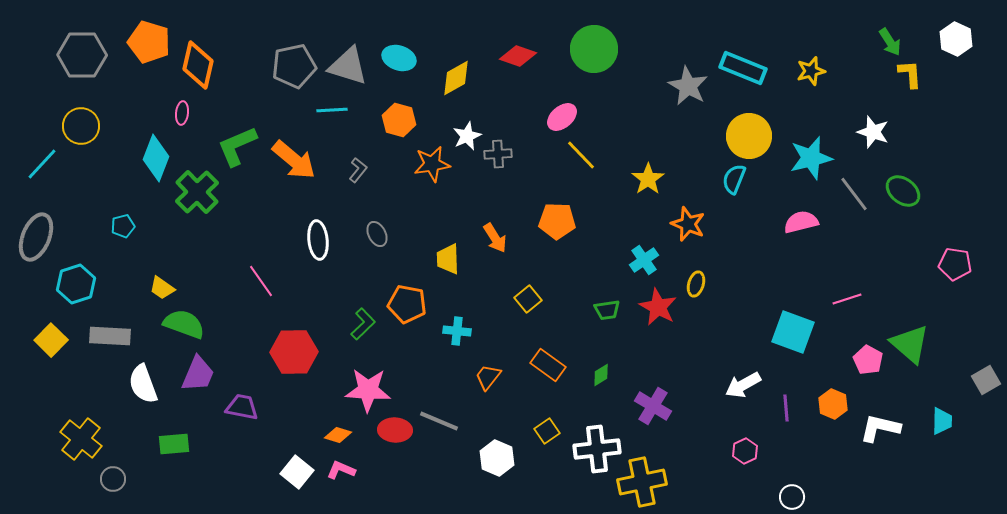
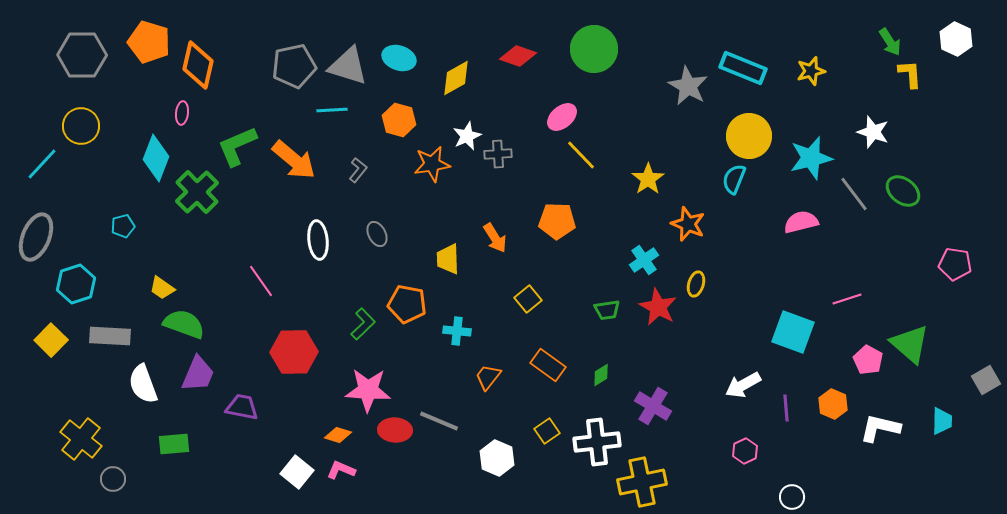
white cross at (597, 449): moved 7 px up
